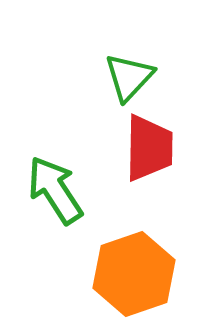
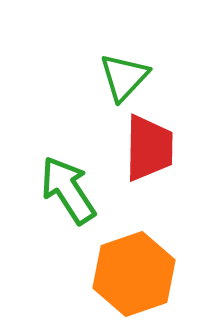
green triangle: moved 5 px left
green arrow: moved 13 px right
